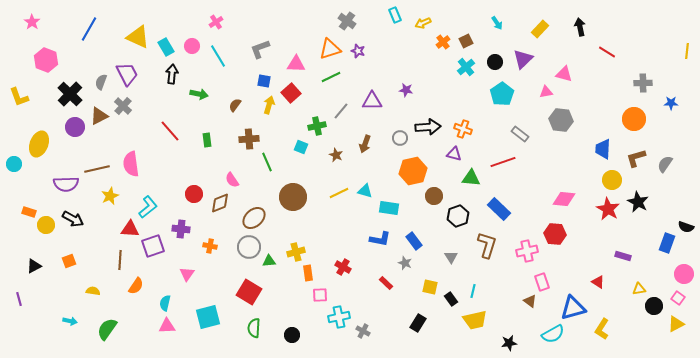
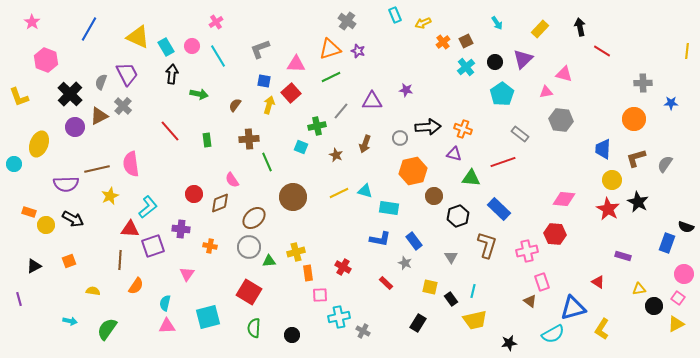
red line at (607, 52): moved 5 px left, 1 px up
